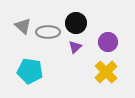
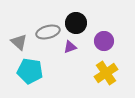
gray triangle: moved 4 px left, 16 px down
gray ellipse: rotated 15 degrees counterclockwise
purple circle: moved 4 px left, 1 px up
purple triangle: moved 5 px left; rotated 24 degrees clockwise
yellow cross: moved 1 px down; rotated 10 degrees clockwise
